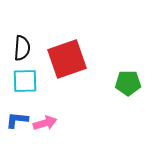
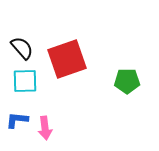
black semicircle: rotated 45 degrees counterclockwise
green pentagon: moved 1 px left, 2 px up
pink arrow: moved 5 px down; rotated 100 degrees clockwise
